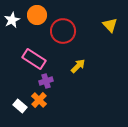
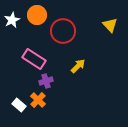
orange cross: moved 1 px left
white rectangle: moved 1 px left, 1 px up
